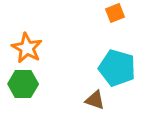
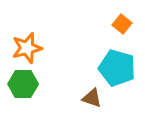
orange square: moved 7 px right, 11 px down; rotated 30 degrees counterclockwise
orange star: rotated 28 degrees clockwise
brown triangle: moved 3 px left, 2 px up
